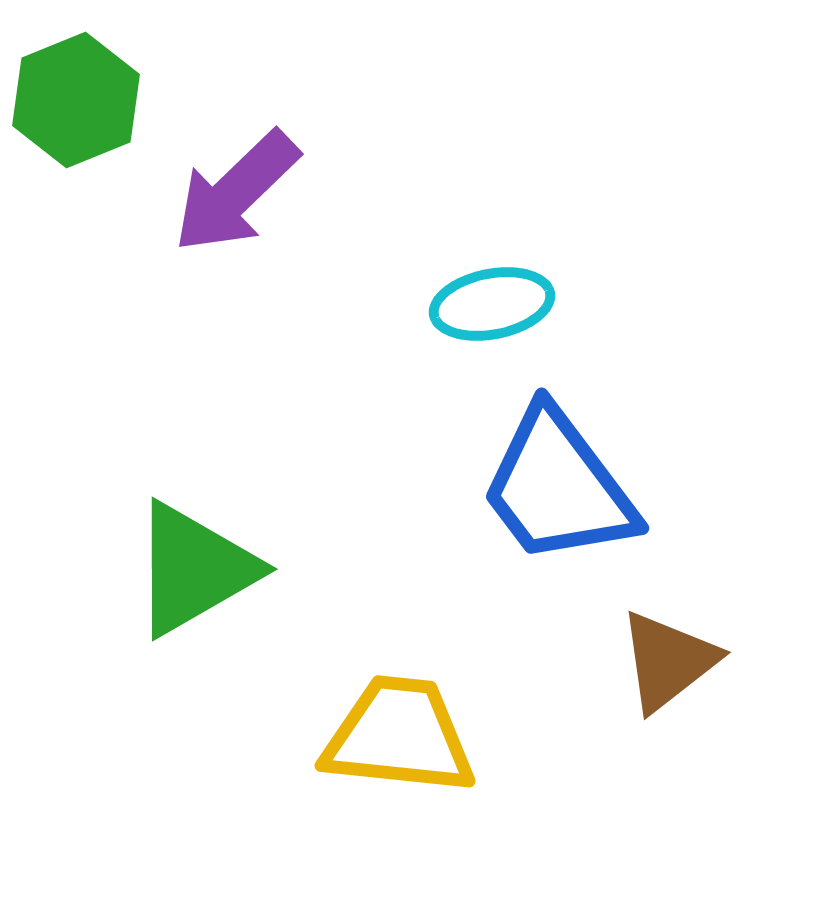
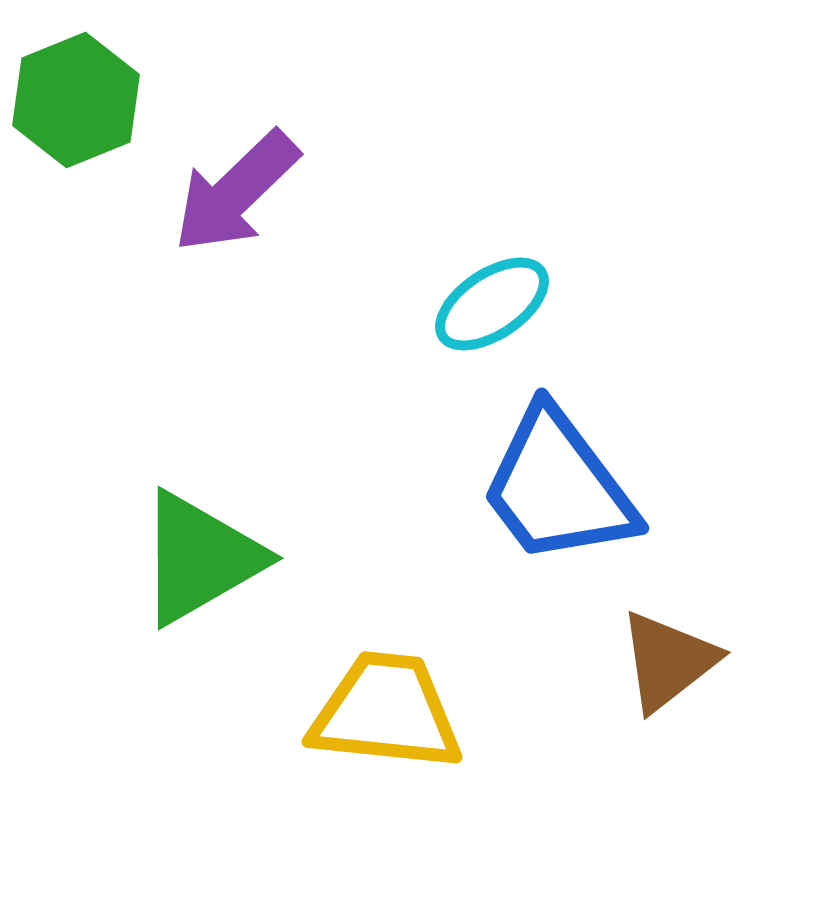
cyan ellipse: rotated 23 degrees counterclockwise
green triangle: moved 6 px right, 11 px up
yellow trapezoid: moved 13 px left, 24 px up
